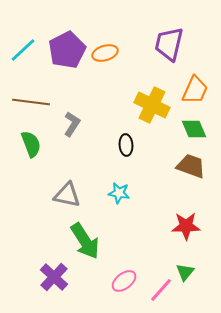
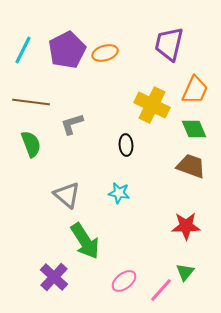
cyan line: rotated 20 degrees counterclockwise
gray L-shape: rotated 140 degrees counterclockwise
gray triangle: rotated 28 degrees clockwise
